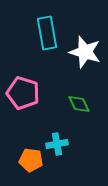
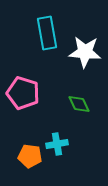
white star: rotated 12 degrees counterclockwise
orange pentagon: moved 1 px left, 4 px up
